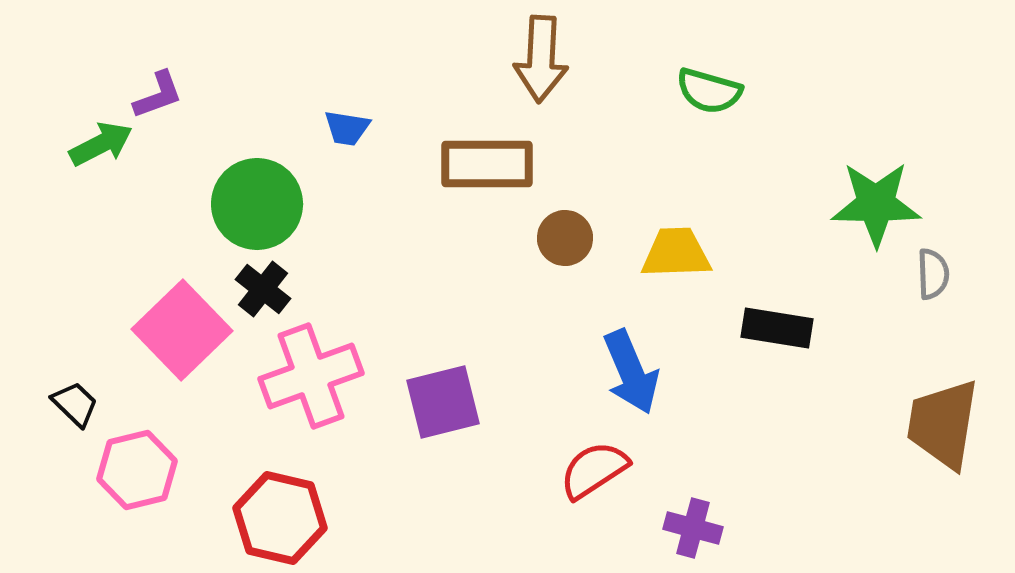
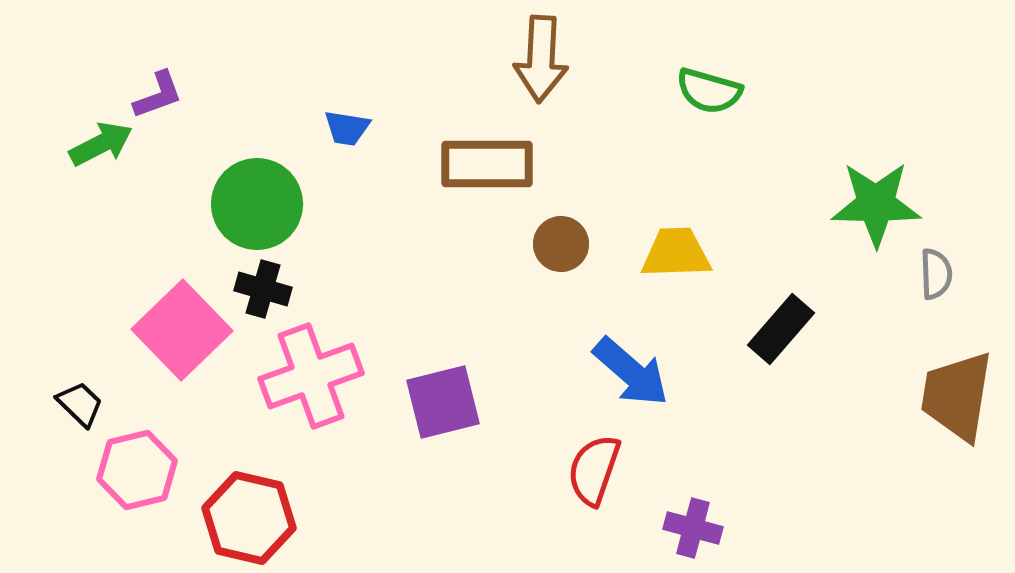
brown circle: moved 4 px left, 6 px down
gray semicircle: moved 3 px right
black cross: rotated 22 degrees counterclockwise
black rectangle: moved 4 px right, 1 px down; rotated 58 degrees counterclockwise
blue arrow: rotated 26 degrees counterclockwise
black trapezoid: moved 5 px right
brown trapezoid: moved 14 px right, 28 px up
red semicircle: rotated 38 degrees counterclockwise
red hexagon: moved 31 px left
